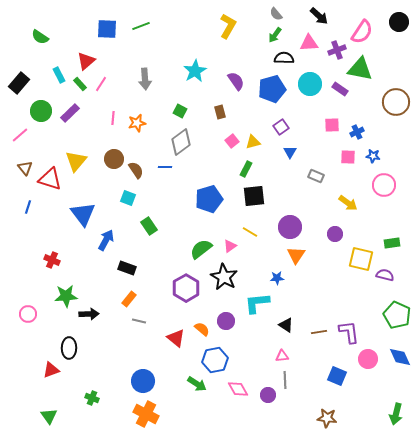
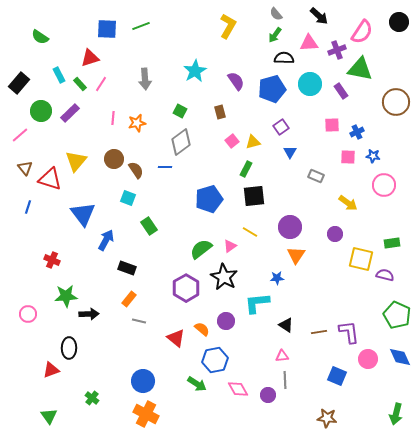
red triangle at (86, 61): moved 4 px right, 3 px up; rotated 24 degrees clockwise
purple rectangle at (340, 89): moved 1 px right, 2 px down; rotated 21 degrees clockwise
green cross at (92, 398): rotated 16 degrees clockwise
